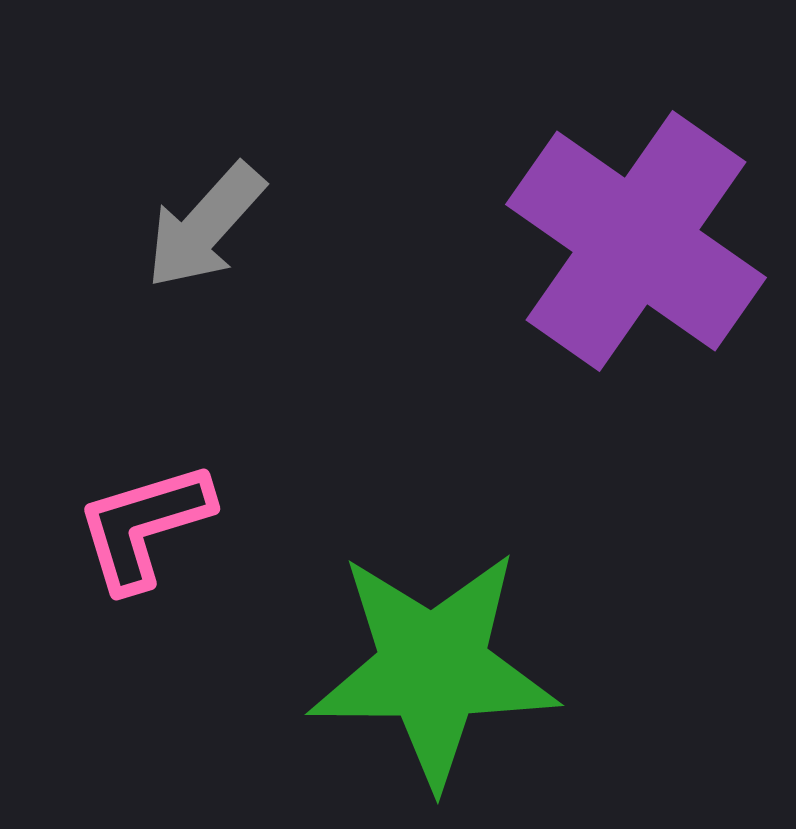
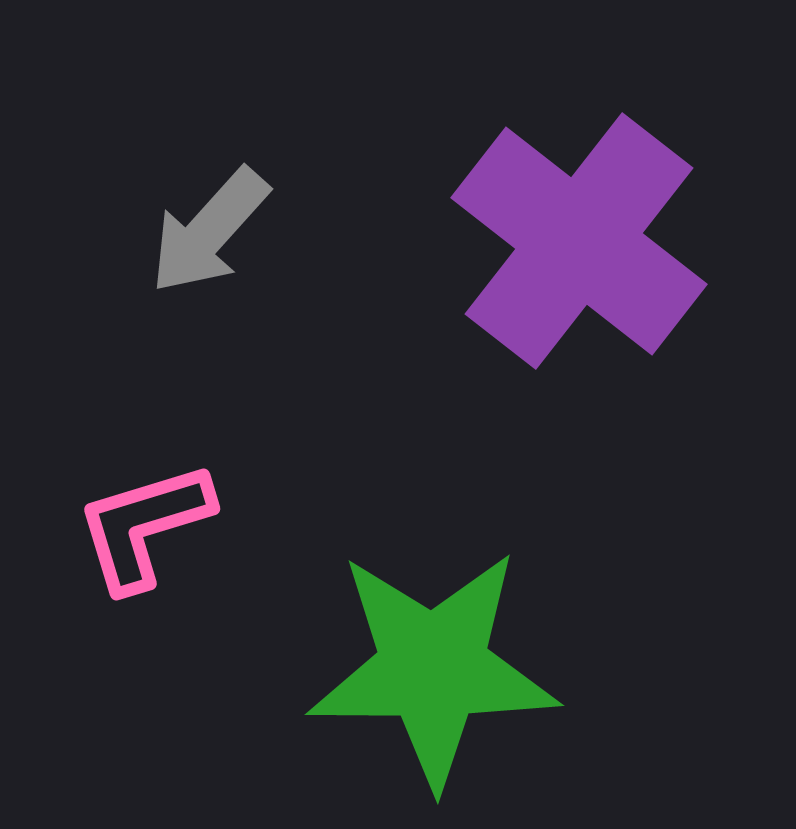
gray arrow: moved 4 px right, 5 px down
purple cross: moved 57 px left; rotated 3 degrees clockwise
